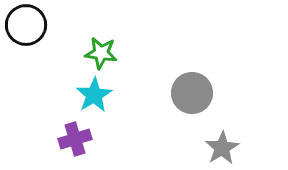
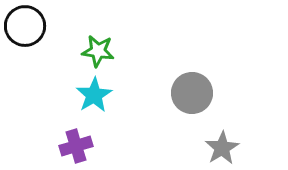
black circle: moved 1 px left, 1 px down
green star: moved 3 px left, 2 px up
purple cross: moved 1 px right, 7 px down
